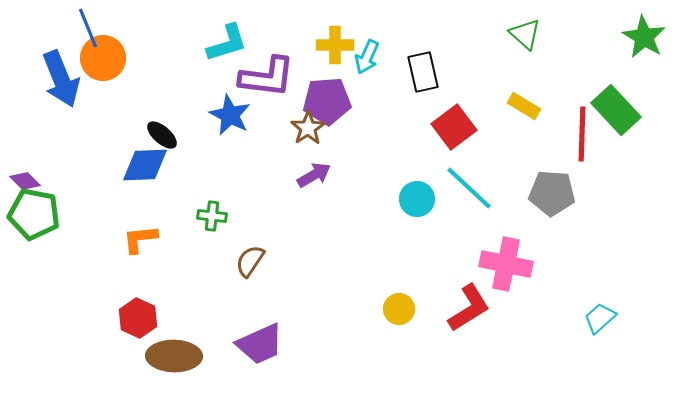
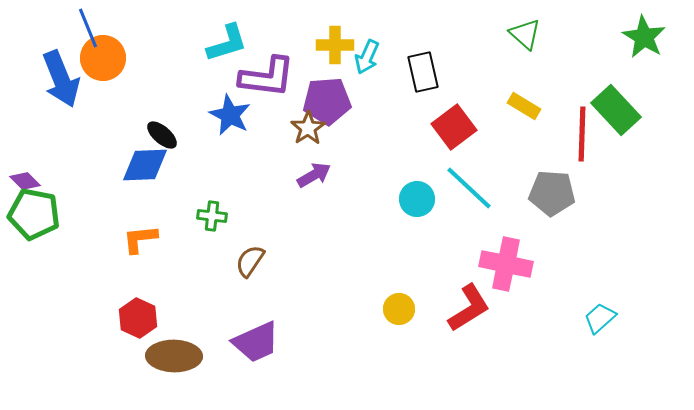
purple trapezoid: moved 4 px left, 2 px up
